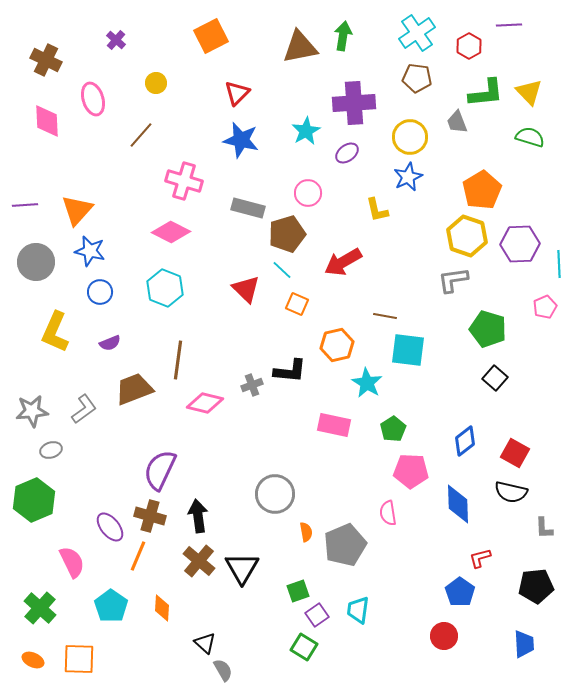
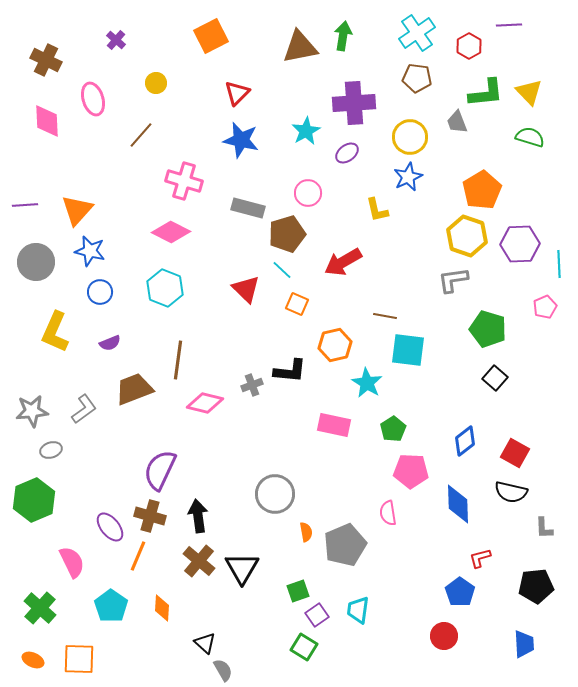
orange hexagon at (337, 345): moved 2 px left
